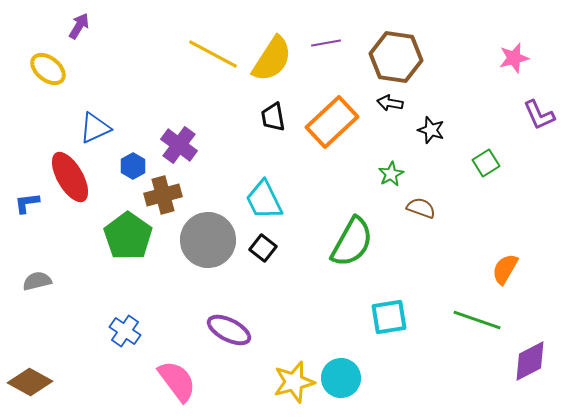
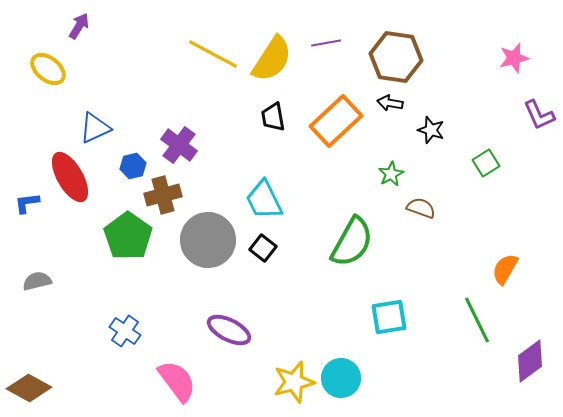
orange rectangle: moved 4 px right, 1 px up
blue hexagon: rotated 15 degrees clockwise
green line: rotated 45 degrees clockwise
purple diamond: rotated 9 degrees counterclockwise
brown diamond: moved 1 px left, 6 px down
